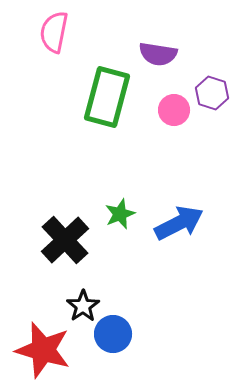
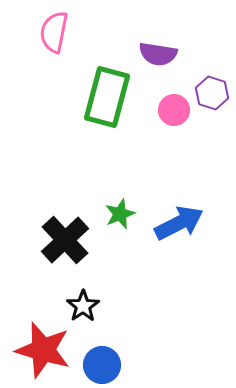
blue circle: moved 11 px left, 31 px down
